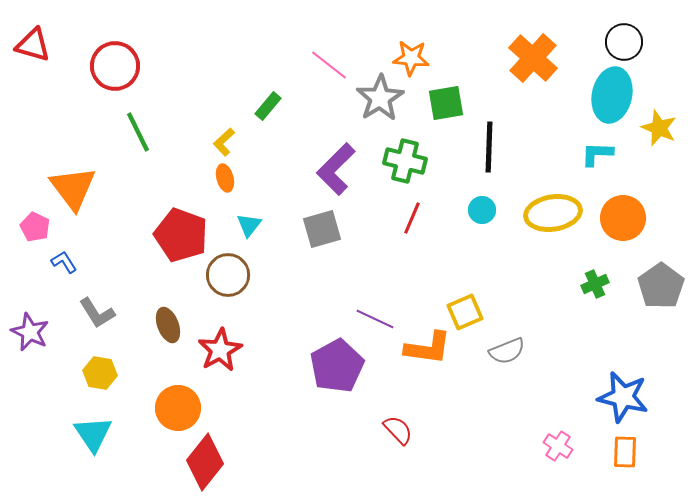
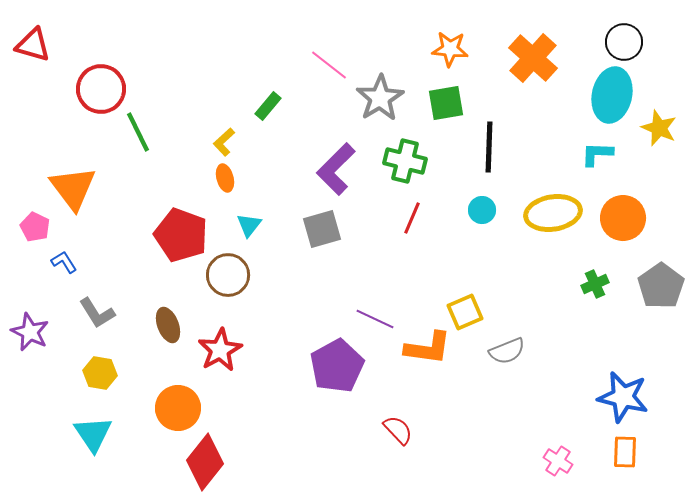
orange star at (411, 58): moved 39 px right, 9 px up
red circle at (115, 66): moved 14 px left, 23 px down
pink cross at (558, 446): moved 15 px down
